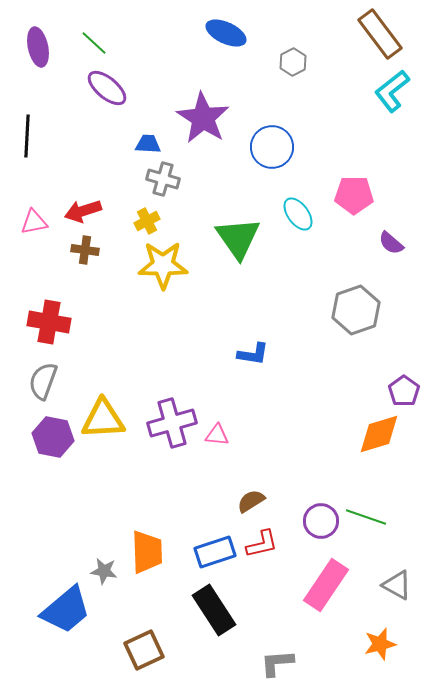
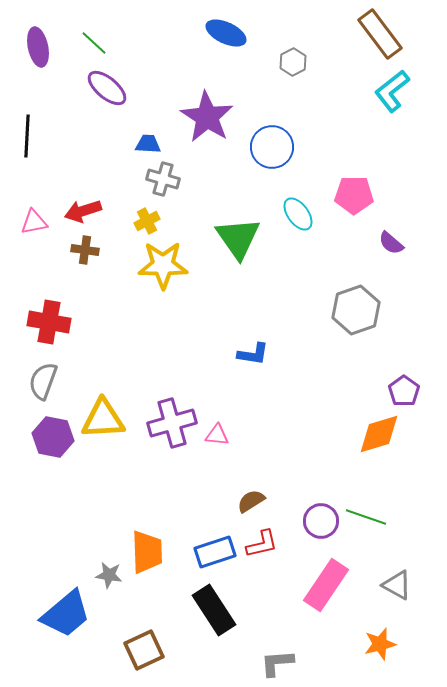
purple star at (203, 118): moved 4 px right, 1 px up
gray star at (104, 571): moved 5 px right, 4 px down
blue trapezoid at (66, 610): moved 4 px down
